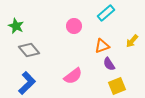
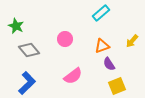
cyan rectangle: moved 5 px left
pink circle: moved 9 px left, 13 px down
